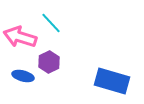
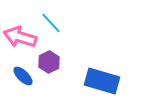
blue ellipse: rotated 30 degrees clockwise
blue rectangle: moved 10 px left
